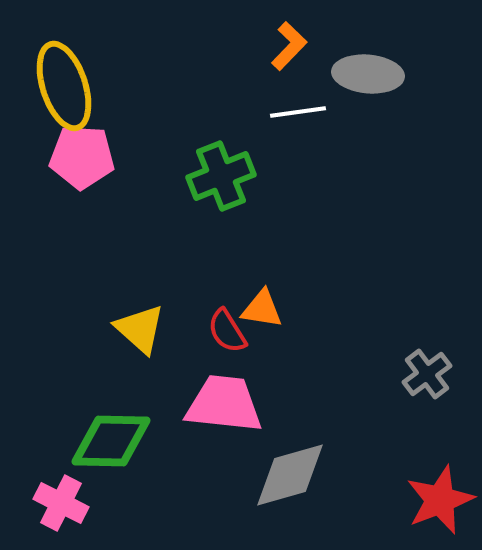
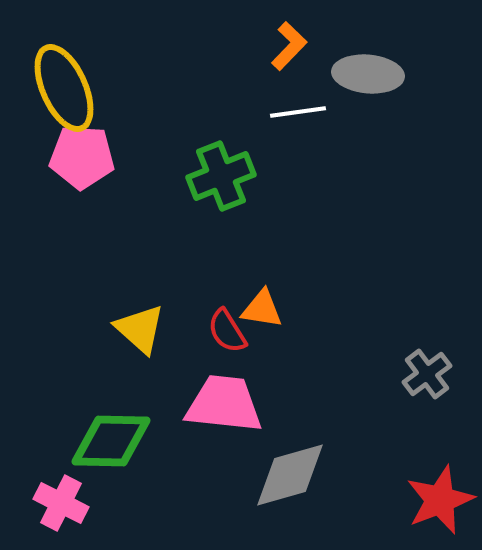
yellow ellipse: moved 2 px down; rotated 6 degrees counterclockwise
